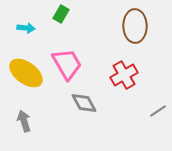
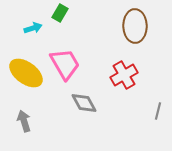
green rectangle: moved 1 px left, 1 px up
cyan arrow: moved 7 px right; rotated 24 degrees counterclockwise
pink trapezoid: moved 2 px left
gray line: rotated 42 degrees counterclockwise
